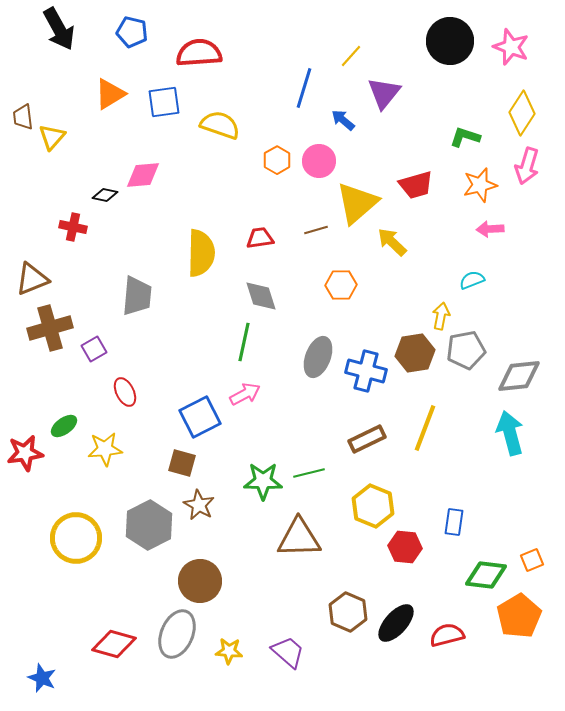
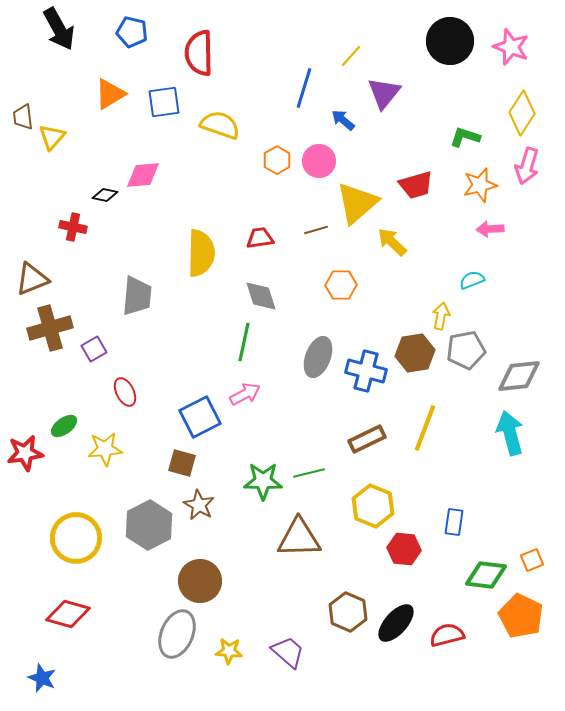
red semicircle at (199, 53): rotated 87 degrees counterclockwise
red hexagon at (405, 547): moved 1 px left, 2 px down
orange pentagon at (519, 616): moved 2 px right; rotated 15 degrees counterclockwise
red diamond at (114, 644): moved 46 px left, 30 px up
